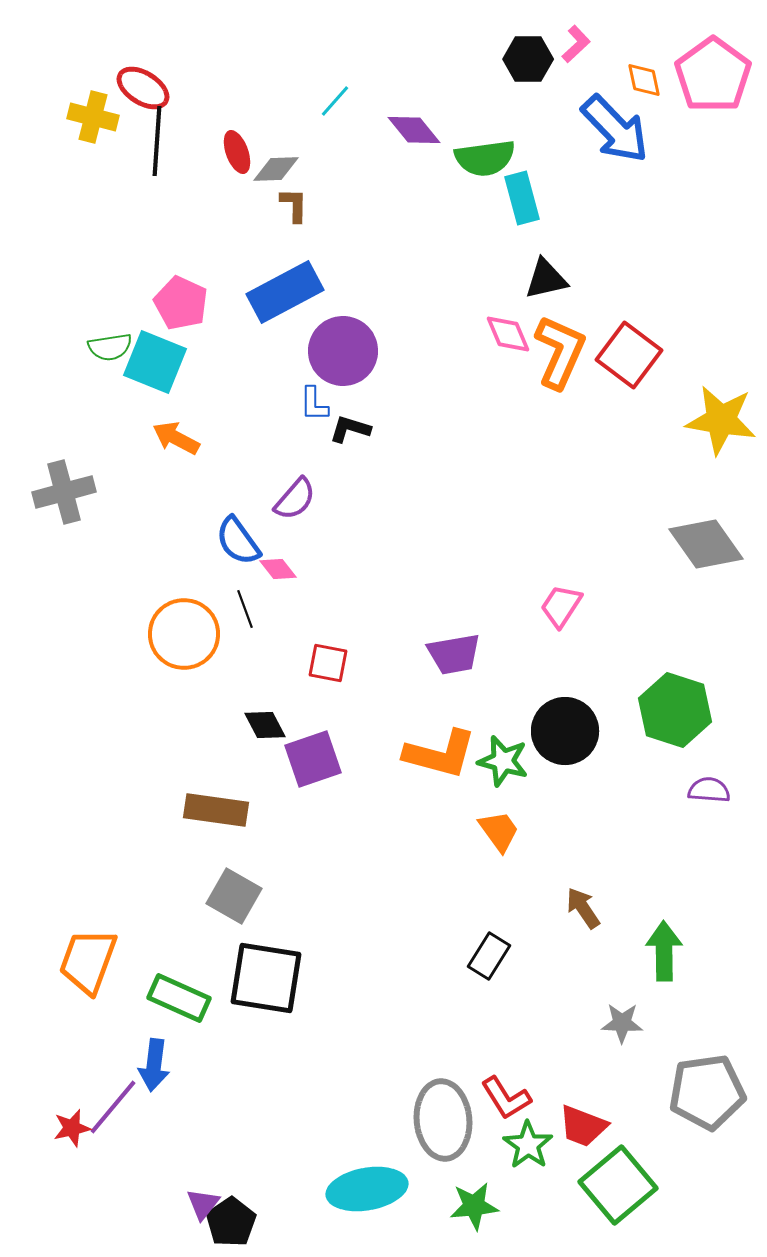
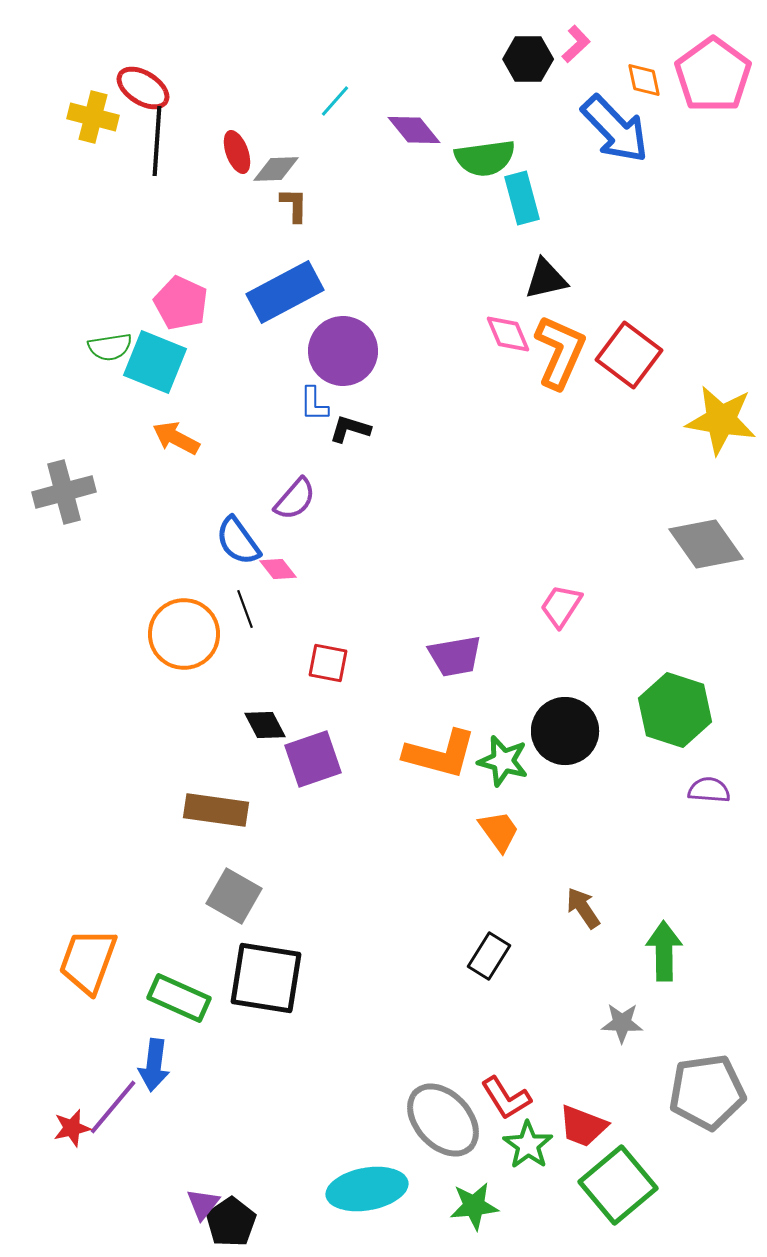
purple trapezoid at (454, 654): moved 1 px right, 2 px down
gray ellipse at (443, 1120): rotated 38 degrees counterclockwise
